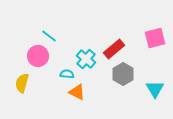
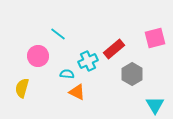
cyan line: moved 9 px right, 2 px up
cyan cross: moved 2 px right, 2 px down; rotated 24 degrees clockwise
gray hexagon: moved 9 px right
yellow semicircle: moved 5 px down
cyan triangle: moved 16 px down
